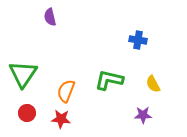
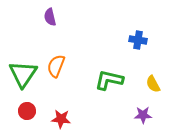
orange semicircle: moved 10 px left, 25 px up
red circle: moved 2 px up
